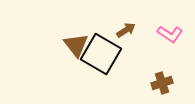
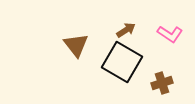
black square: moved 21 px right, 8 px down
